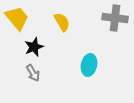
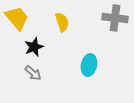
yellow semicircle: rotated 12 degrees clockwise
gray arrow: rotated 18 degrees counterclockwise
